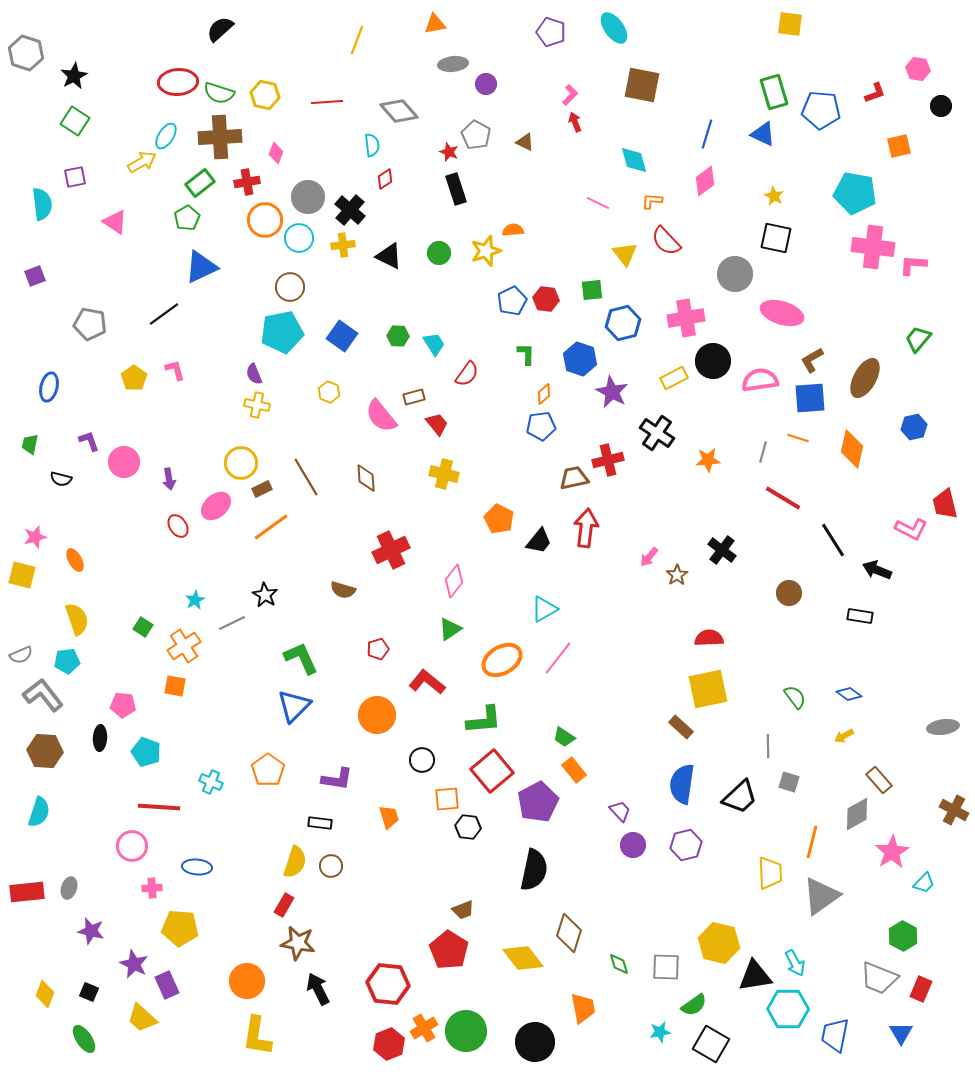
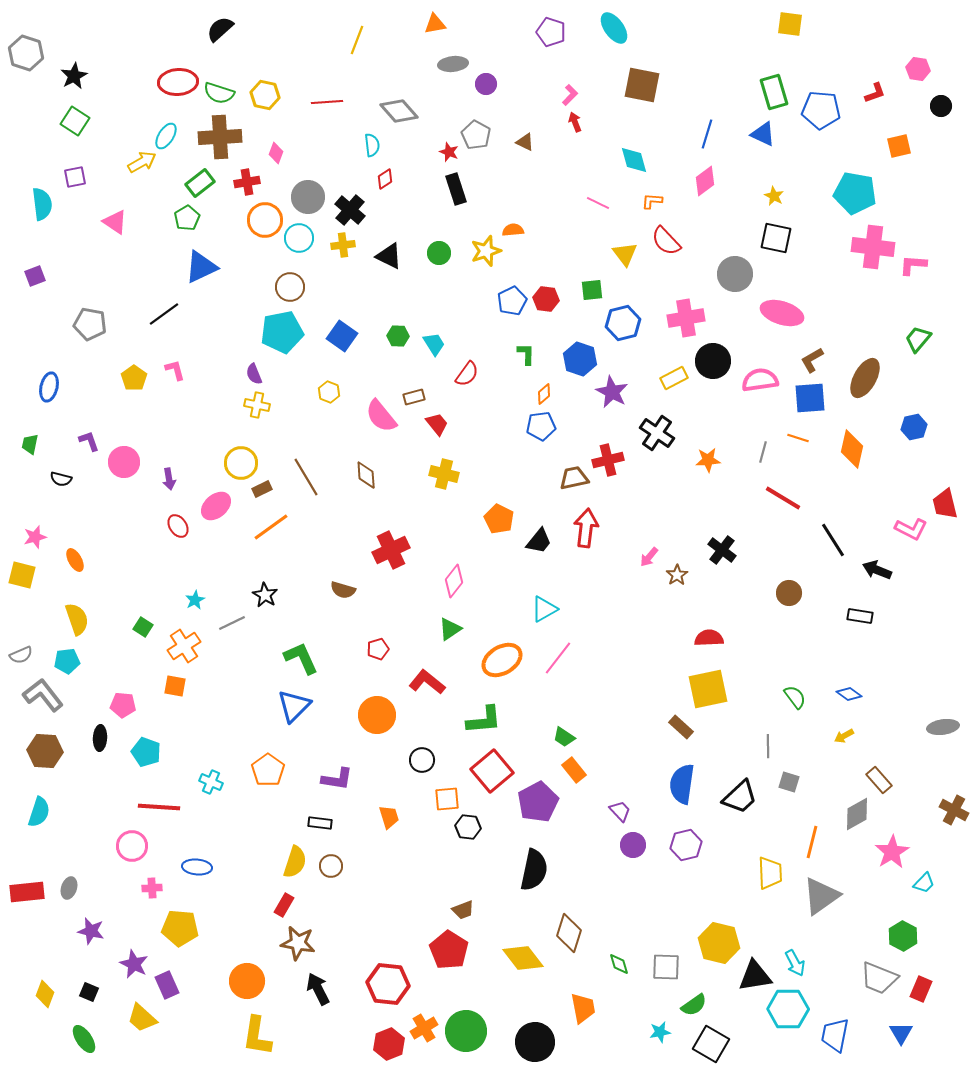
brown diamond at (366, 478): moved 3 px up
